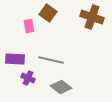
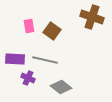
brown square: moved 4 px right, 18 px down
gray line: moved 6 px left
